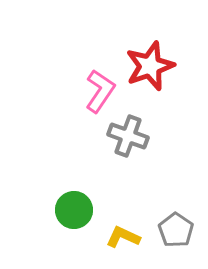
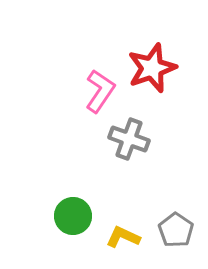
red star: moved 2 px right, 2 px down
gray cross: moved 1 px right, 3 px down
green circle: moved 1 px left, 6 px down
